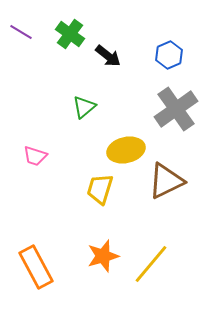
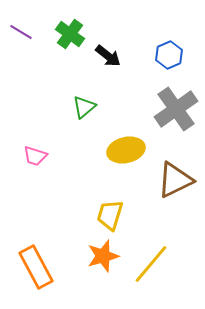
brown triangle: moved 9 px right, 1 px up
yellow trapezoid: moved 10 px right, 26 px down
